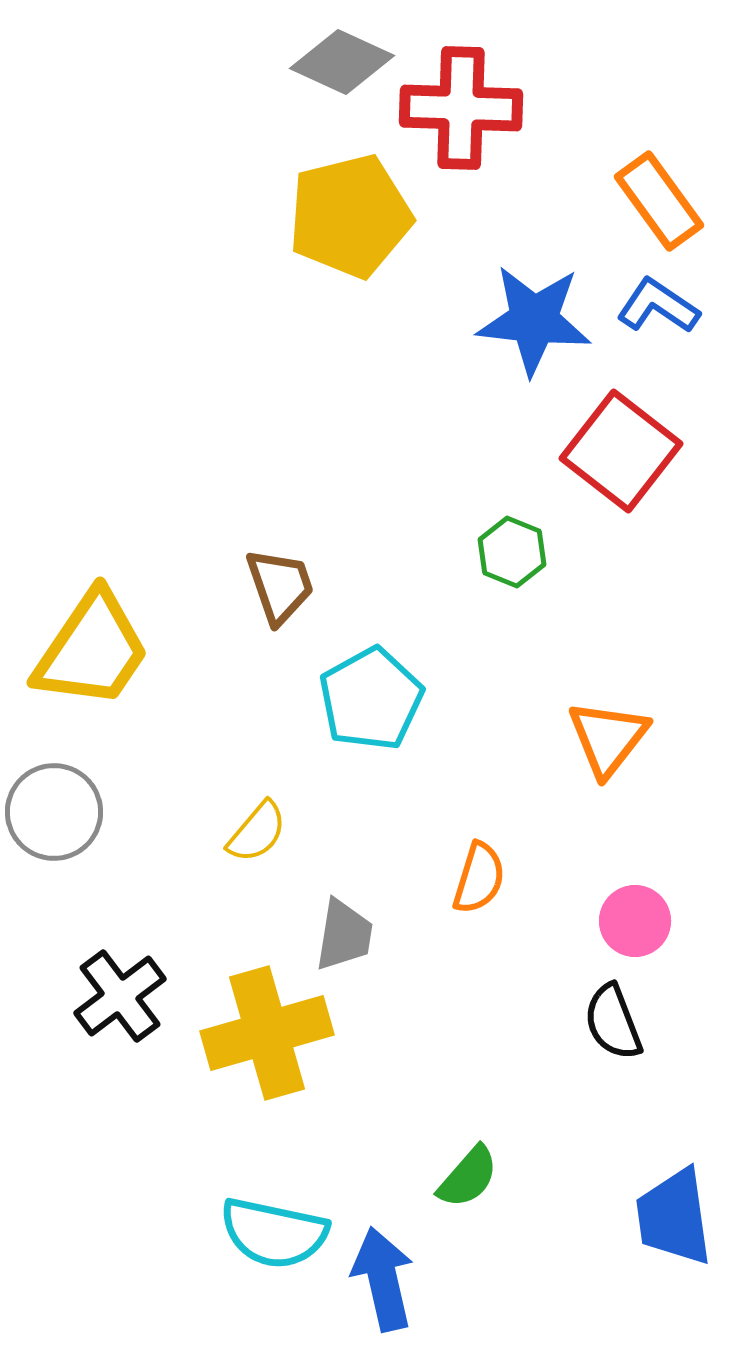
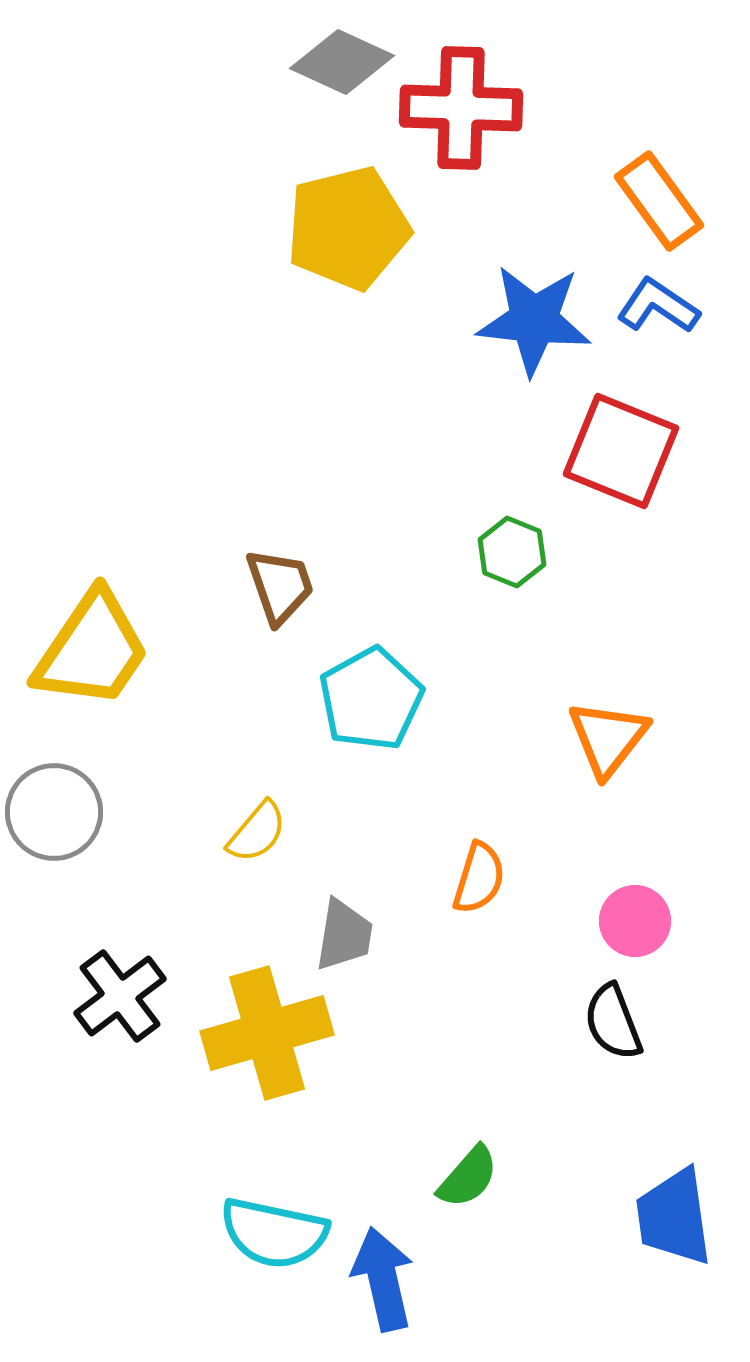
yellow pentagon: moved 2 px left, 12 px down
red square: rotated 16 degrees counterclockwise
